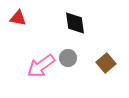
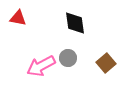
pink arrow: rotated 8 degrees clockwise
